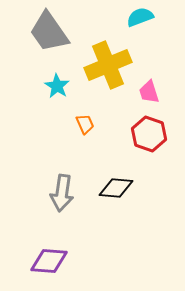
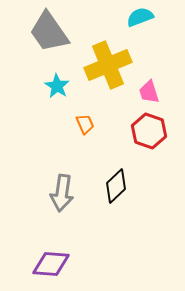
red hexagon: moved 3 px up
black diamond: moved 2 px up; rotated 48 degrees counterclockwise
purple diamond: moved 2 px right, 3 px down
